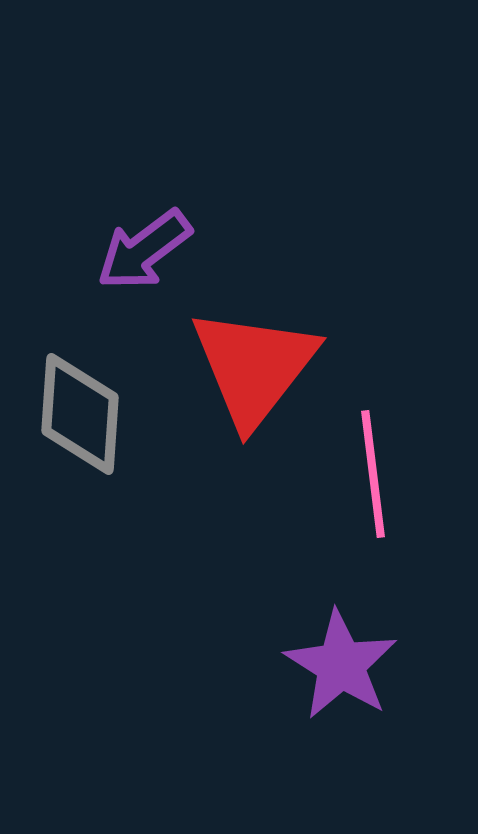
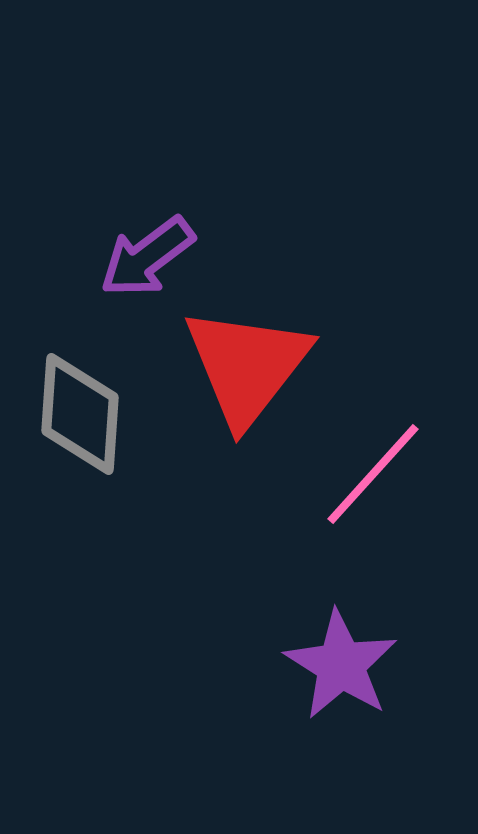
purple arrow: moved 3 px right, 7 px down
red triangle: moved 7 px left, 1 px up
pink line: rotated 49 degrees clockwise
